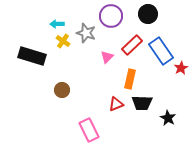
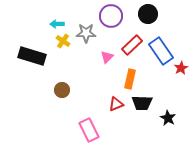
gray star: rotated 18 degrees counterclockwise
